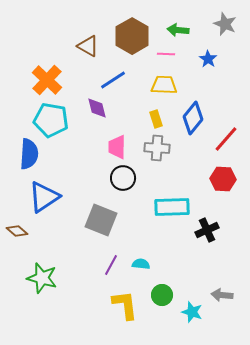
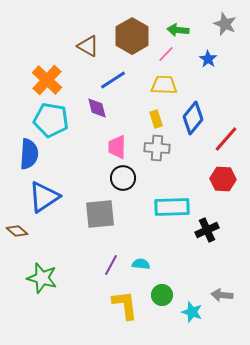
pink line: rotated 48 degrees counterclockwise
gray square: moved 1 px left, 6 px up; rotated 28 degrees counterclockwise
